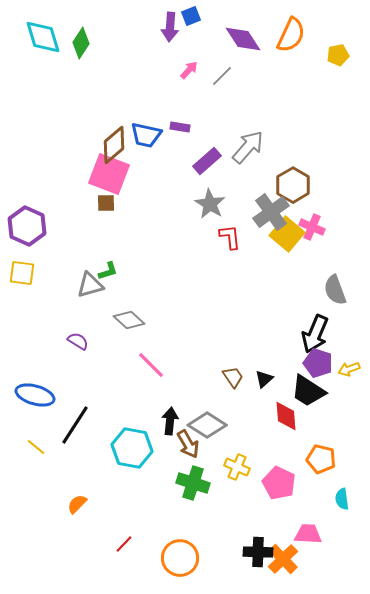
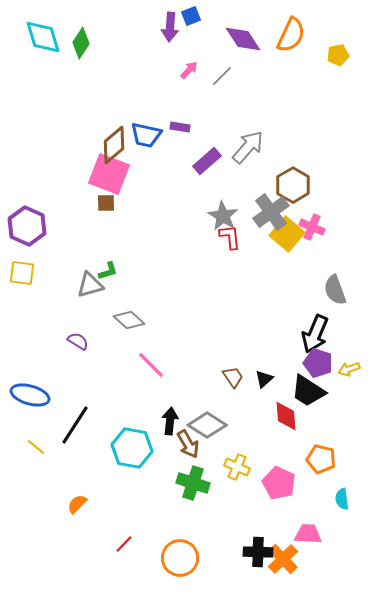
gray star at (210, 204): moved 13 px right, 12 px down
blue ellipse at (35, 395): moved 5 px left
